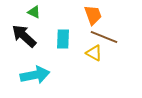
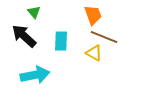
green triangle: rotated 24 degrees clockwise
cyan rectangle: moved 2 px left, 2 px down
